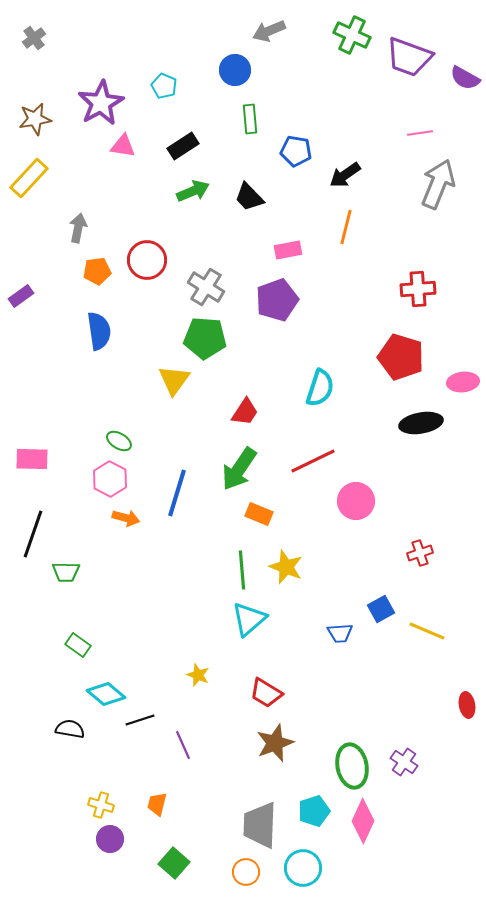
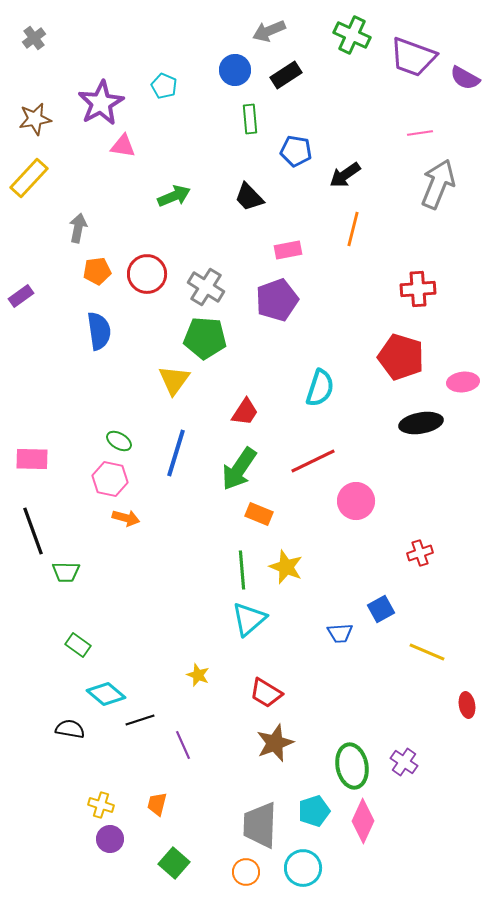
purple trapezoid at (409, 57): moved 4 px right
black rectangle at (183, 146): moved 103 px right, 71 px up
green arrow at (193, 191): moved 19 px left, 5 px down
orange line at (346, 227): moved 7 px right, 2 px down
red circle at (147, 260): moved 14 px down
pink hexagon at (110, 479): rotated 16 degrees counterclockwise
blue line at (177, 493): moved 1 px left, 40 px up
black line at (33, 534): moved 3 px up; rotated 39 degrees counterclockwise
yellow line at (427, 631): moved 21 px down
